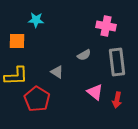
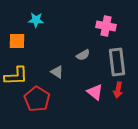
gray semicircle: moved 1 px left
red arrow: moved 1 px right, 10 px up
